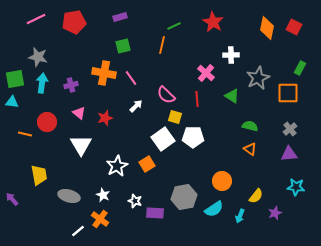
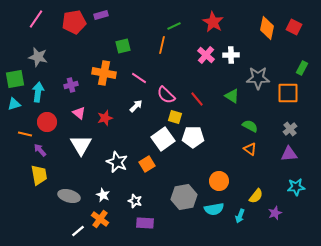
purple rectangle at (120, 17): moved 19 px left, 2 px up
pink line at (36, 19): rotated 30 degrees counterclockwise
green rectangle at (300, 68): moved 2 px right
pink cross at (206, 73): moved 18 px up
pink line at (131, 78): moved 8 px right; rotated 21 degrees counterclockwise
gray star at (258, 78): rotated 25 degrees clockwise
cyan arrow at (42, 83): moved 4 px left, 9 px down
red line at (197, 99): rotated 35 degrees counterclockwise
cyan triangle at (12, 102): moved 2 px right, 2 px down; rotated 24 degrees counterclockwise
green semicircle at (250, 126): rotated 14 degrees clockwise
white star at (117, 166): moved 4 px up; rotated 20 degrees counterclockwise
orange circle at (222, 181): moved 3 px left
cyan star at (296, 187): rotated 12 degrees counterclockwise
purple arrow at (12, 199): moved 28 px right, 49 px up
cyan semicircle at (214, 209): rotated 24 degrees clockwise
purple rectangle at (155, 213): moved 10 px left, 10 px down
